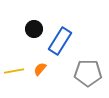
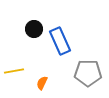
blue rectangle: rotated 56 degrees counterclockwise
orange semicircle: moved 2 px right, 14 px down; rotated 16 degrees counterclockwise
